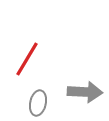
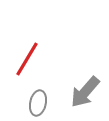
gray arrow: rotated 128 degrees clockwise
